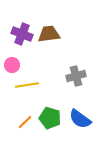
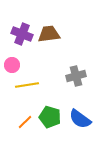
green pentagon: moved 1 px up
